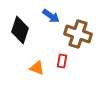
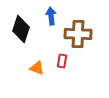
blue arrow: rotated 132 degrees counterclockwise
black diamond: moved 1 px right, 1 px up
brown cross: rotated 16 degrees counterclockwise
